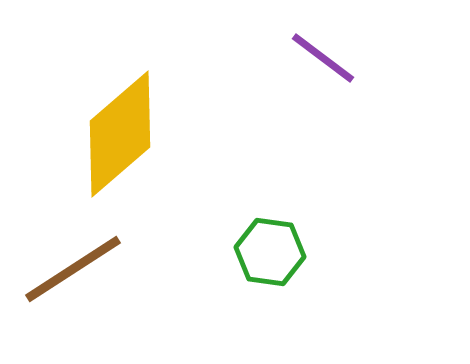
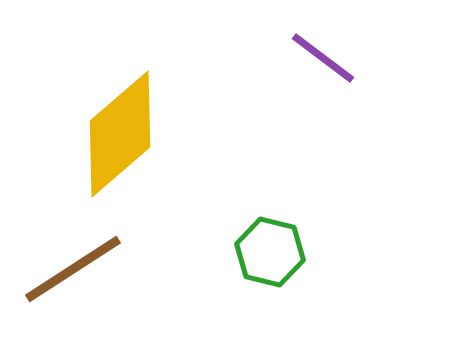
green hexagon: rotated 6 degrees clockwise
